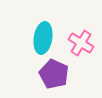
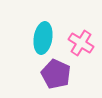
purple pentagon: moved 2 px right
